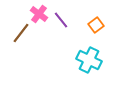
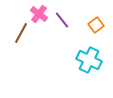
purple line: moved 1 px right
brown line: rotated 10 degrees counterclockwise
